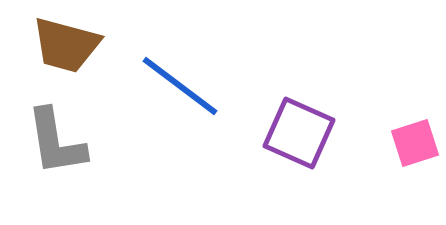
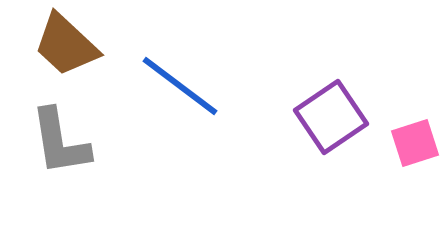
brown trapezoid: rotated 28 degrees clockwise
purple square: moved 32 px right, 16 px up; rotated 32 degrees clockwise
gray L-shape: moved 4 px right
